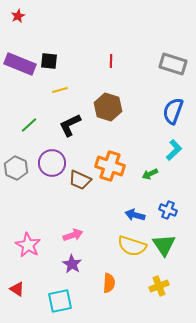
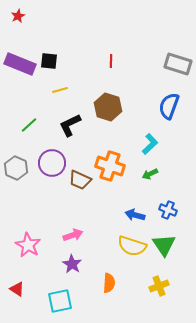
gray rectangle: moved 5 px right
blue semicircle: moved 4 px left, 5 px up
cyan L-shape: moved 24 px left, 6 px up
